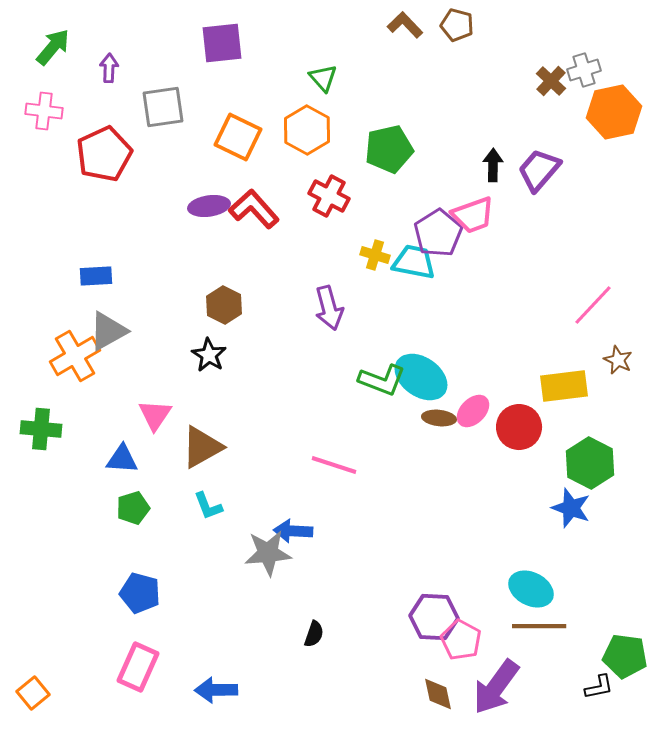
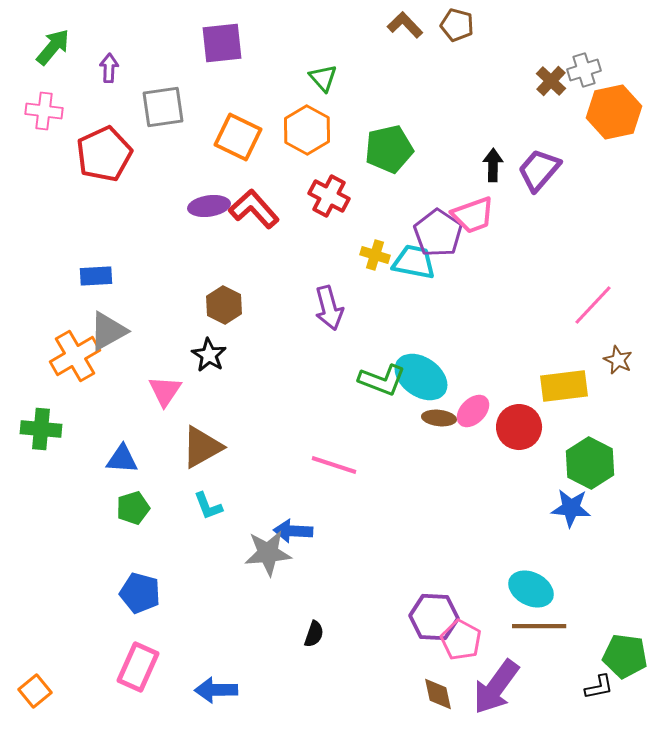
purple pentagon at (438, 233): rotated 6 degrees counterclockwise
pink triangle at (155, 415): moved 10 px right, 24 px up
blue star at (571, 508): rotated 15 degrees counterclockwise
orange square at (33, 693): moved 2 px right, 2 px up
